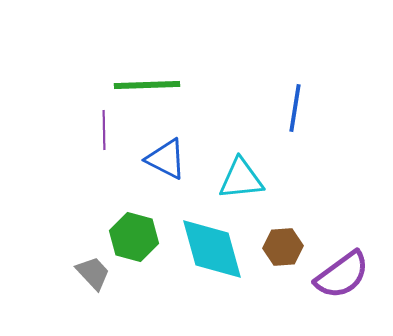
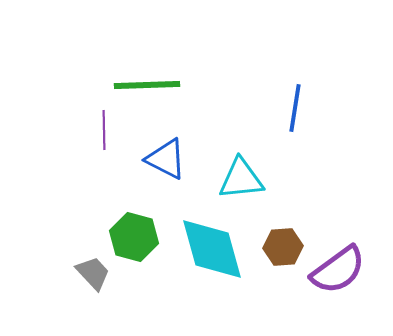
purple semicircle: moved 4 px left, 5 px up
